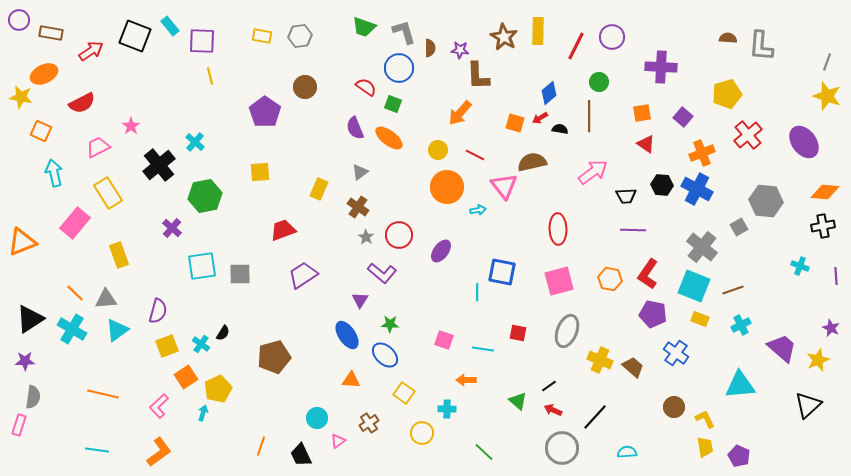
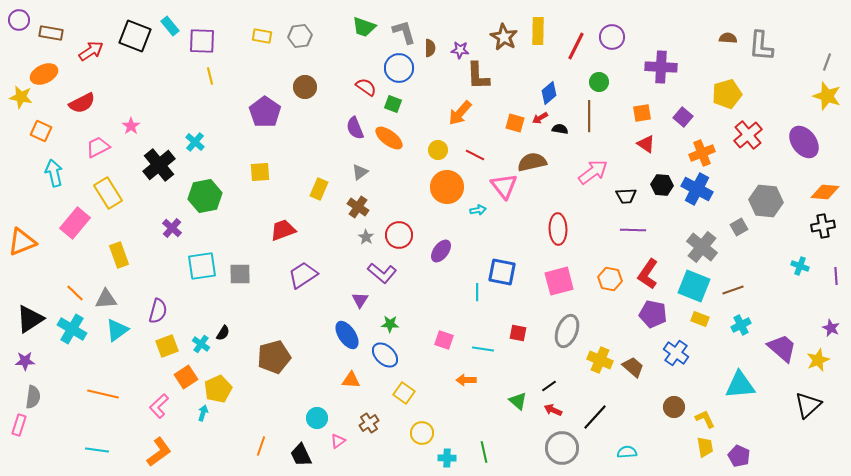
cyan cross at (447, 409): moved 49 px down
green line at (484, 452): rotated 35 degrees clockwise
